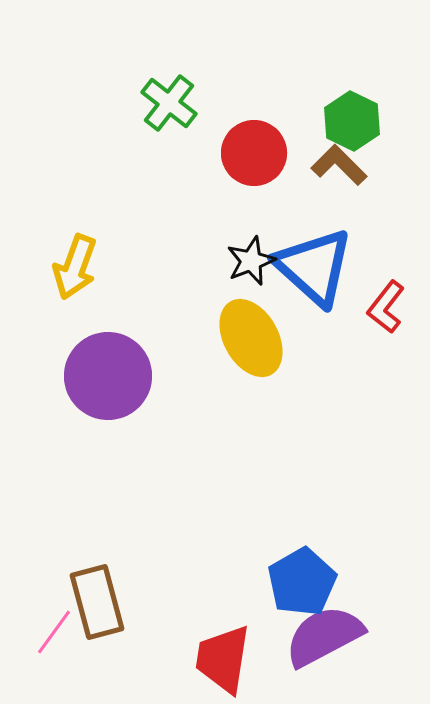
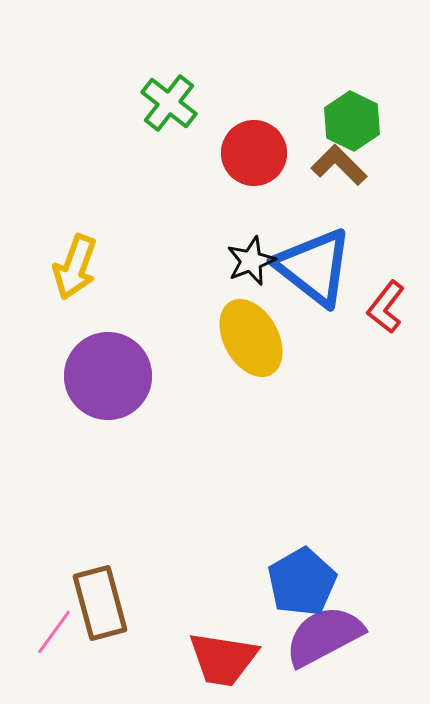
blue triangle: rotated 4 degrees counterclockwise
brown rectangle: moved 3 px right, 1 px down
red trapezoid: rotated 90 degrees counterclockwise
